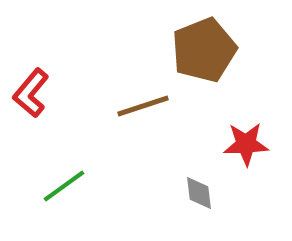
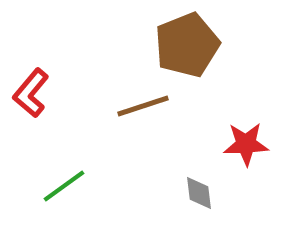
brown pentagon: moved 17 px left, 5 px up
